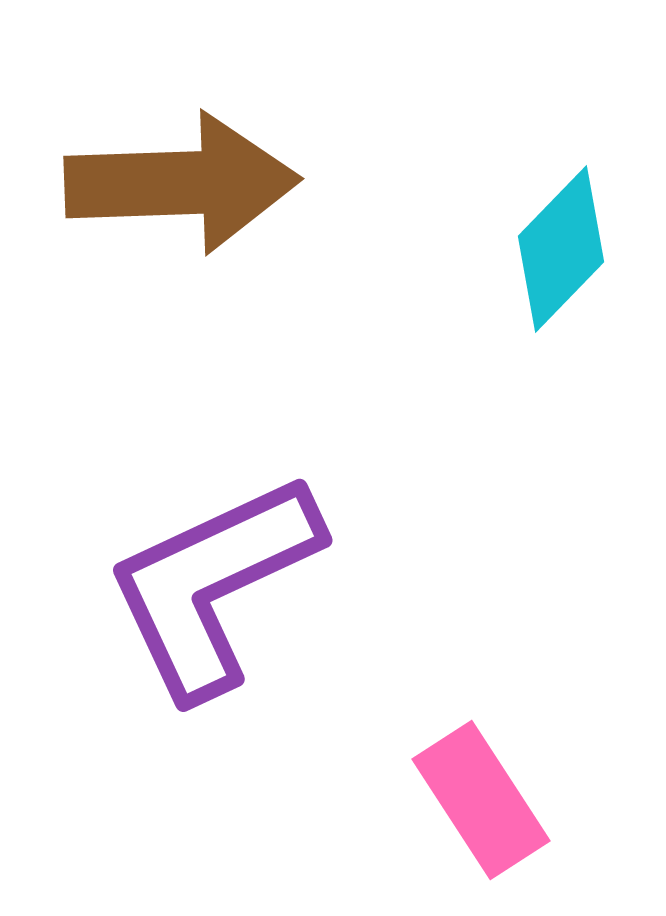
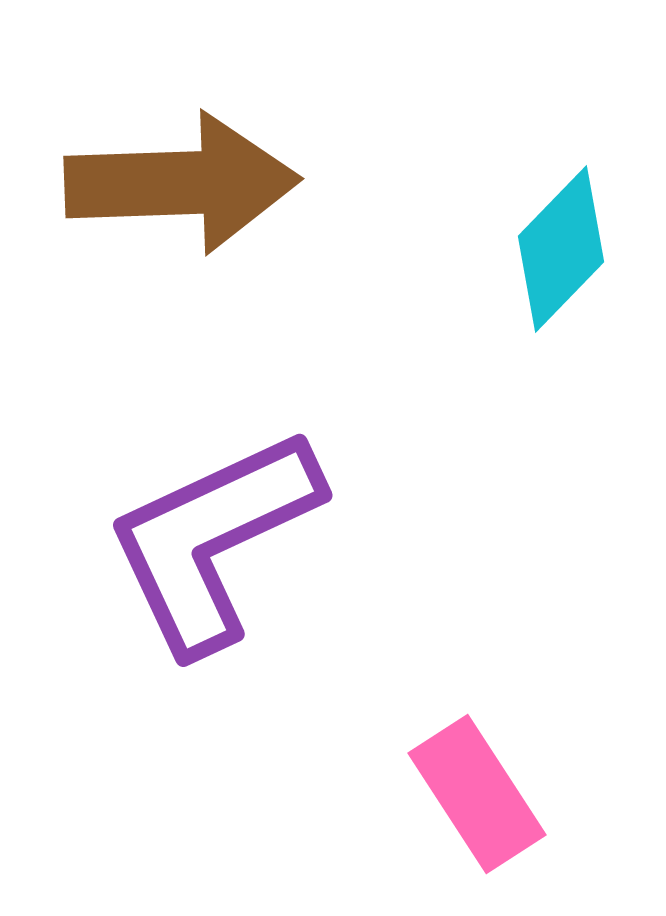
purple L-shape: moved 45 px up
pink rectangle: moved 4 px left, 6 px up
